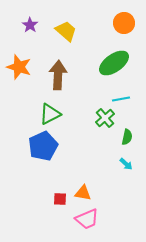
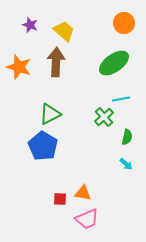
purple star: rotated 14 degrees counterclockwise
yellow trapezoid: moved 2 px left
brown arrow: moved 2 px left, 13 px up
green cross: moved 1 px left, 1 px up
blue pentagon: rotated 16 degrees counterclockwise
